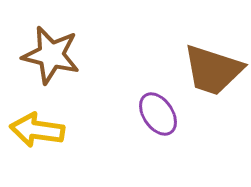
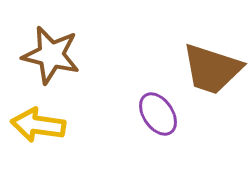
brown trapezoid: moved 1 px left, 1 px up
yellow arrow: moved 1 px right, 5 px up
